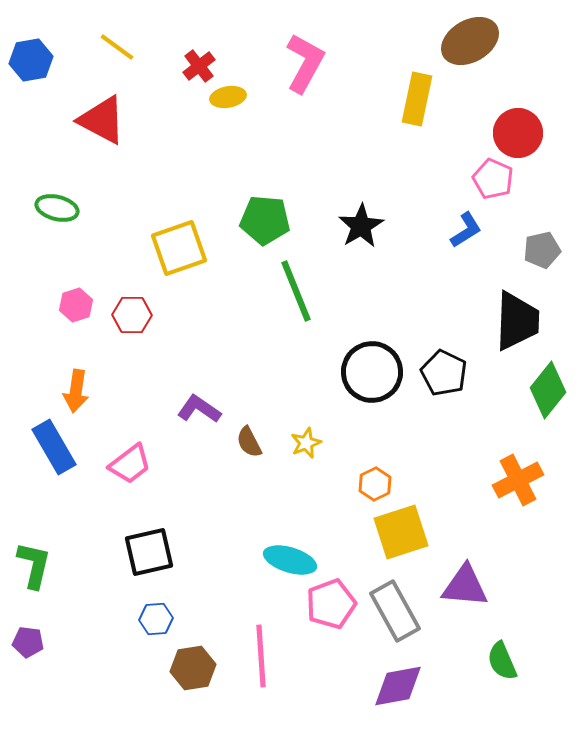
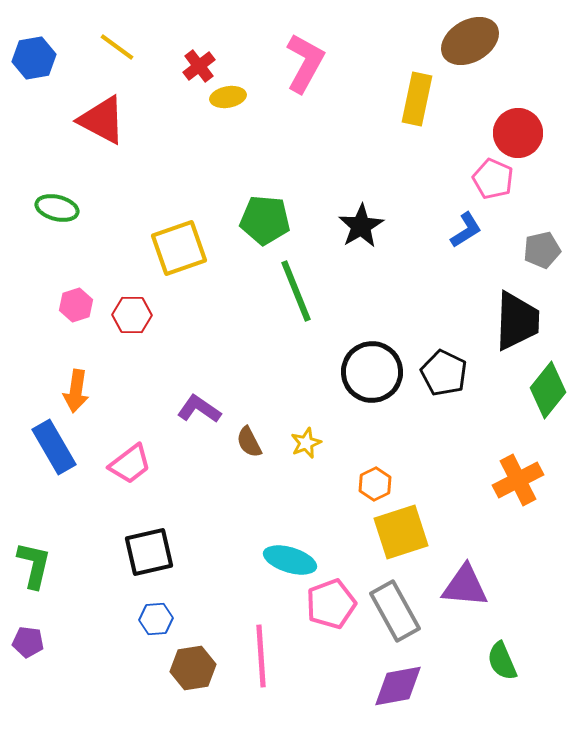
blue hexagon at (31, 60): moved 3 px right, 2 px up
